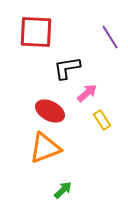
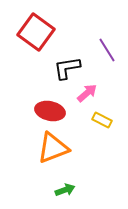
red square: rotated 33 degrees clockwise
purple line: moved 3 px left, 13 px down
red ellipse: rotated 16 degrees counterclockwise
yellow rectangle: rotated 30 degrees counterclockwise
orange triangle: moved 8 px right
green arrow: moved 2 px right; rotated 24 degrees clockwise
